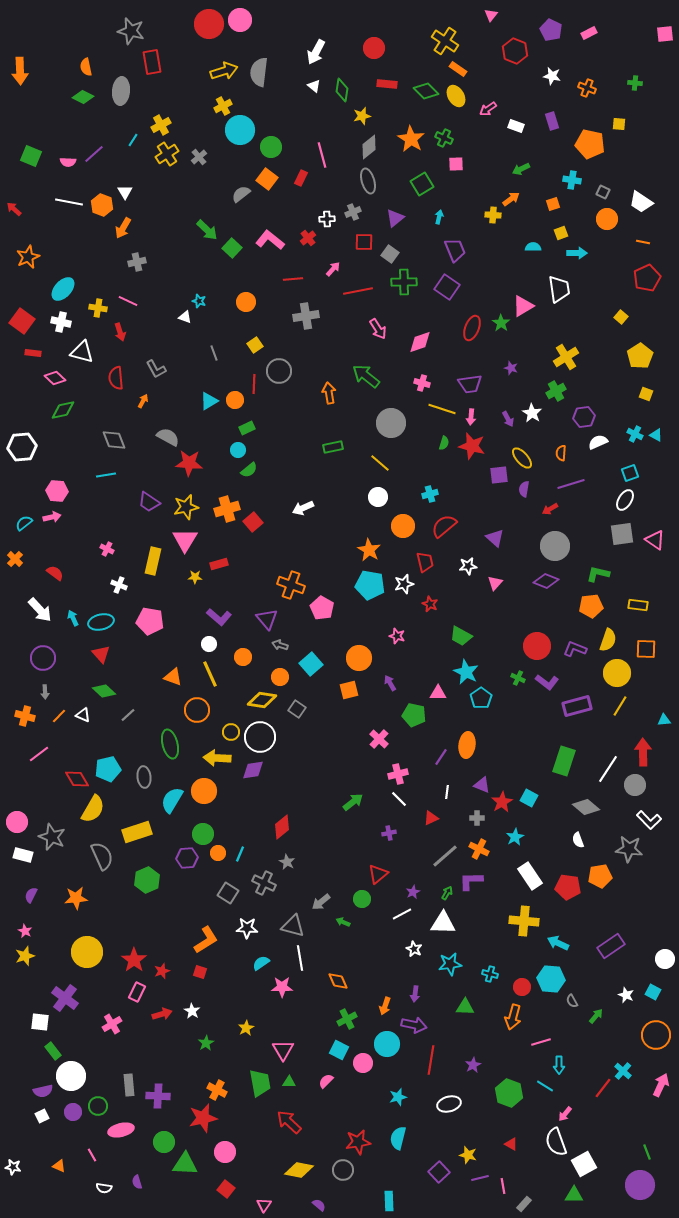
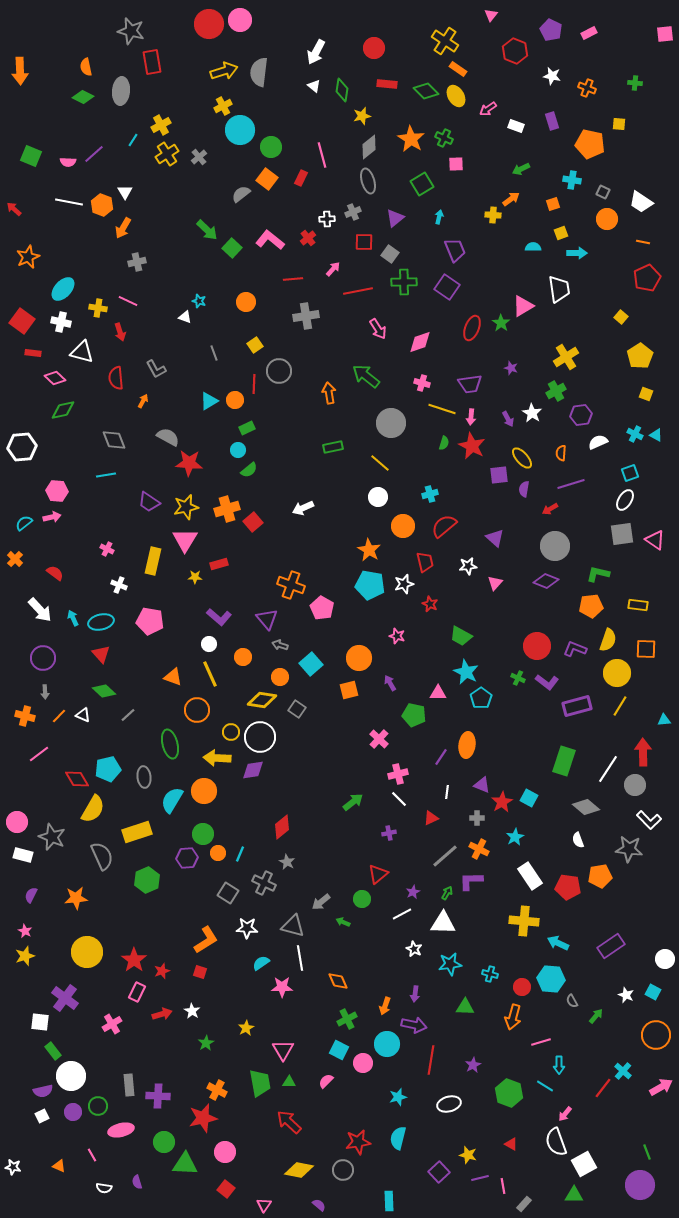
purple hexagon at (584, 417): moved 3 px left, 2 px up
red star at (472, 446): rotated 12 degrees clockwise
pink arrow at (661, 1085): moved 2 px down; rotated 35 degrees clockwise
